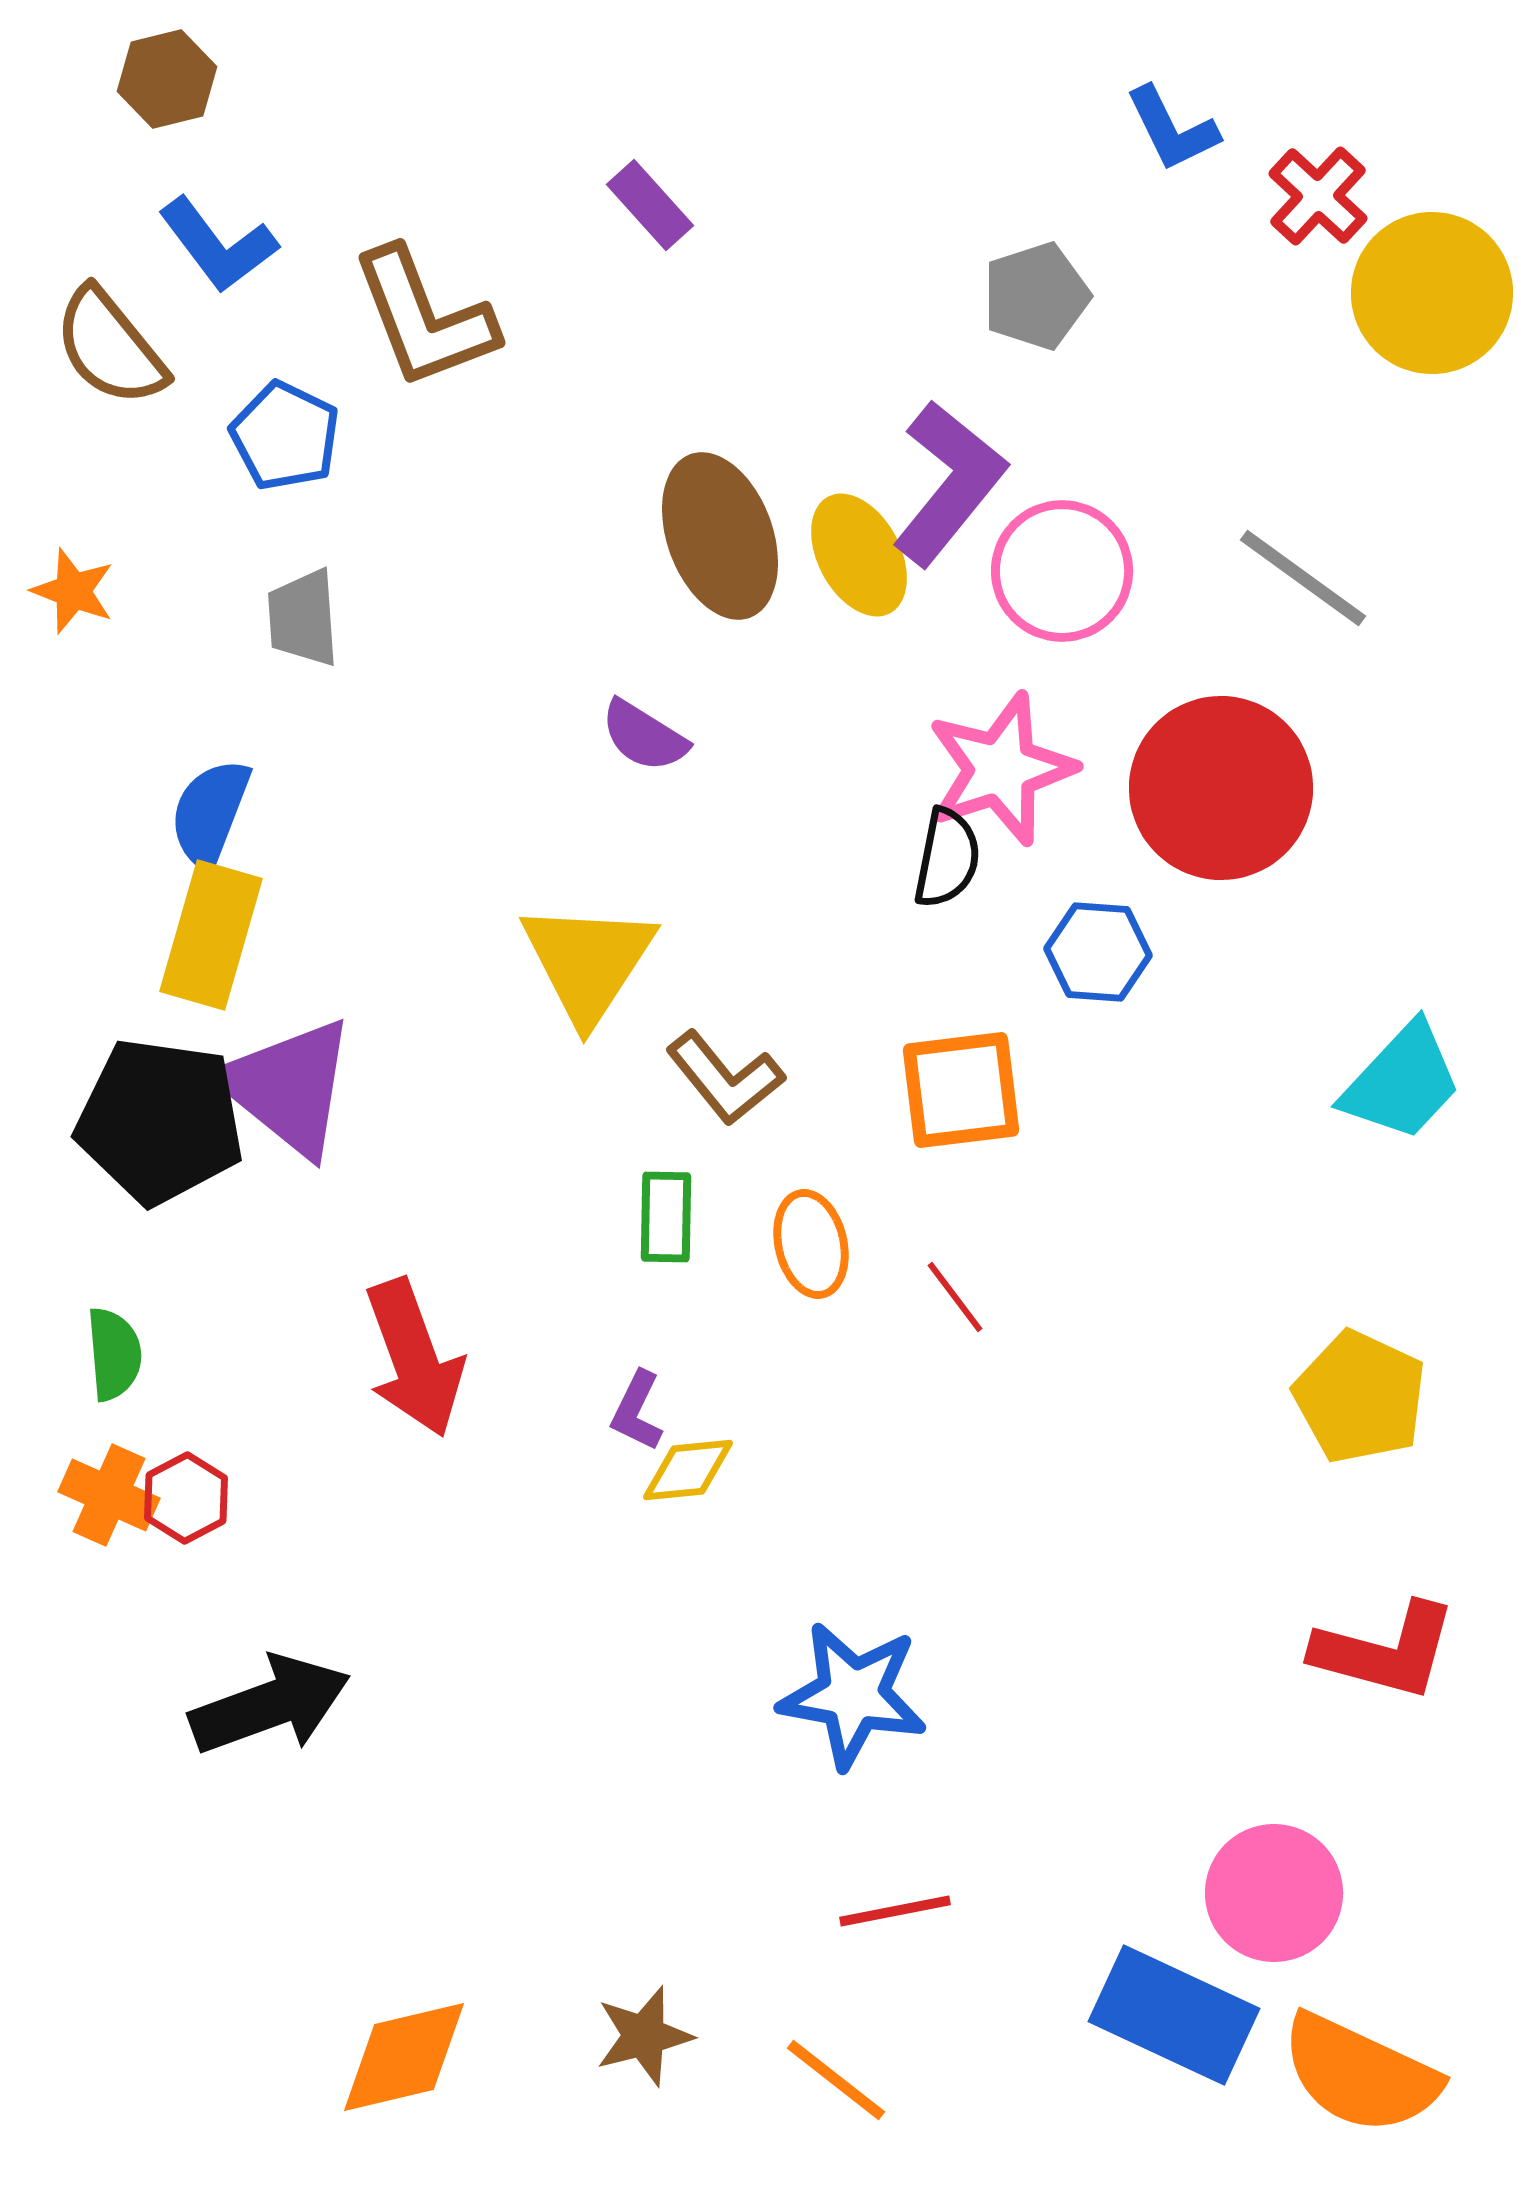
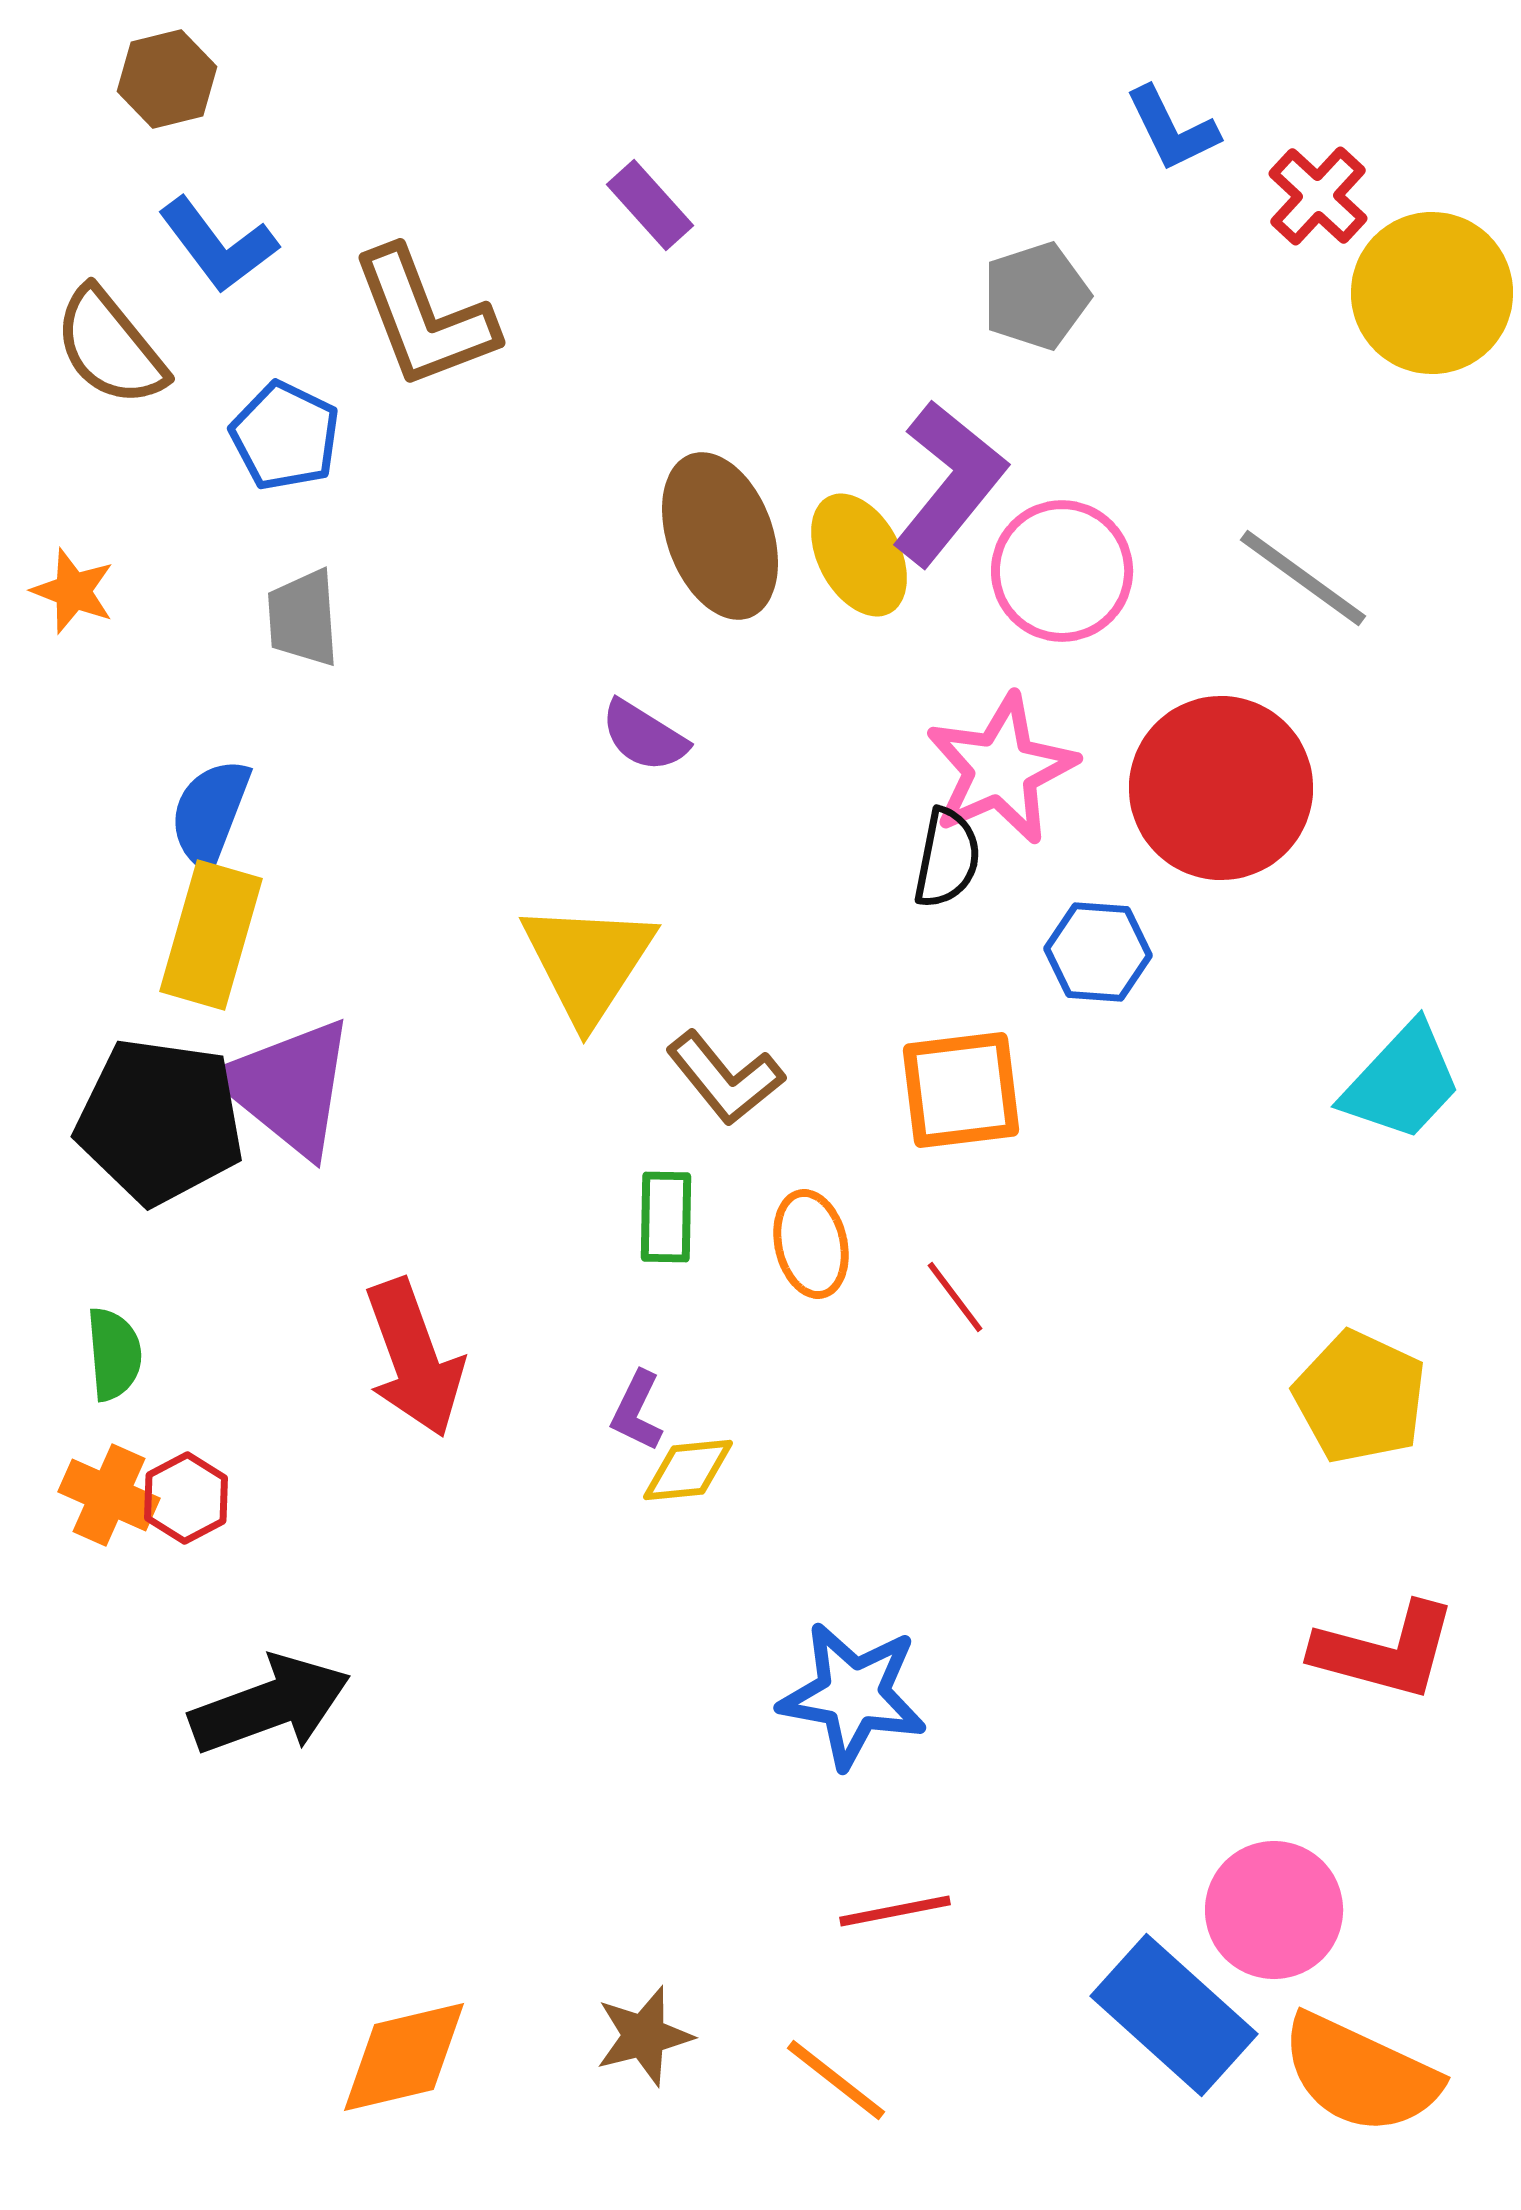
pink star at (1001, 769): rotated 6 degrees counterclockwise
pink circle at (1274, 1893): moved 17 px down
blue rectangle at (1174, 2015): rotated 17 degrees clockwise
